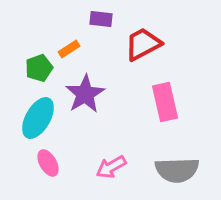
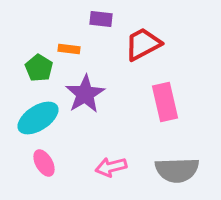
orange rectangle: rotated 40 degrees clockwise
green pentagon: rotated 20 degrees counterclockwise
cyan ellipse: rotated 27 degrees clockwise
pink ellipse: moved 4 px left
pink arrow: rotated 16 degrees clockwise
